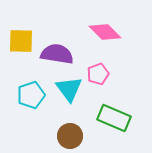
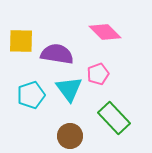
green rectangle: rotated 24 degrees clockwise
